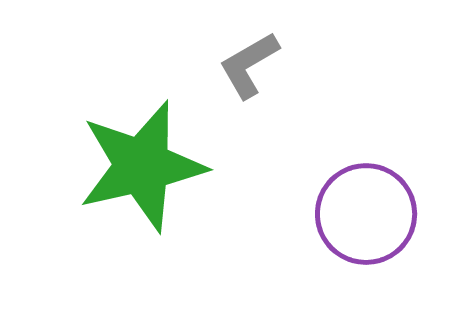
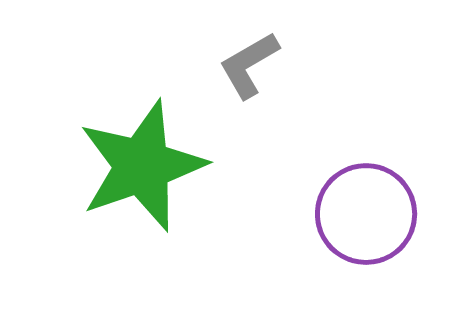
green star: rotated 6 degrees counterclockwise
